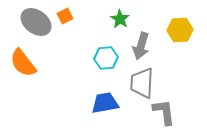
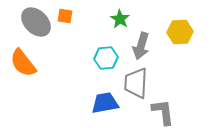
orange square: rotated 35 degrees clockwise
gray ellipse: rotated 8 degrees clockwise
yellow hexagon: moved 2 px down
gray trapezoid: moved 6 px left
gray L-shape: moved 1 px left
